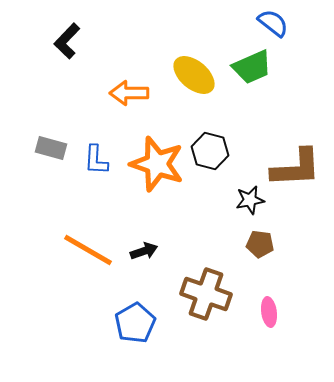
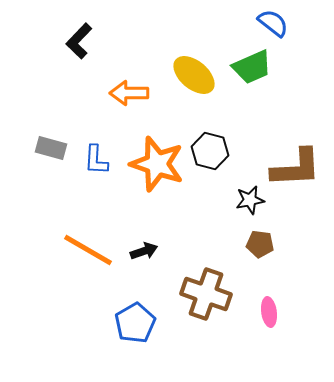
black L-shape: moved 12 px right
